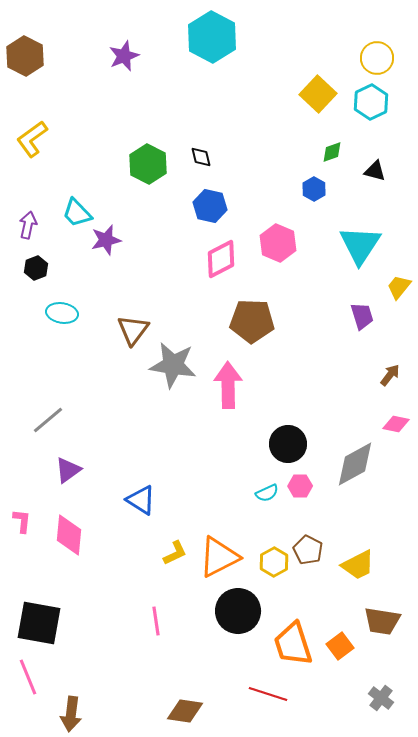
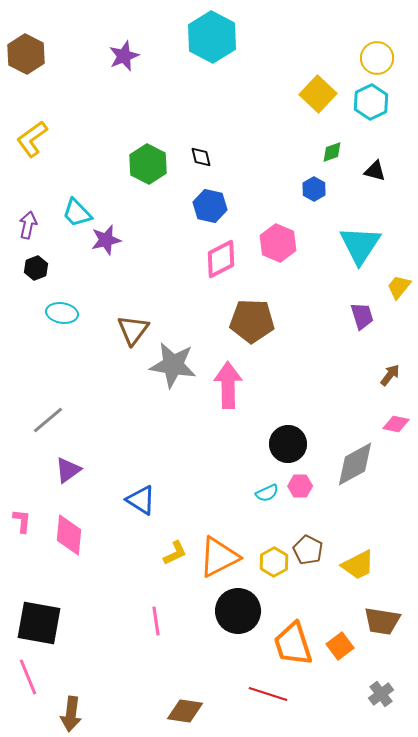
brown hexagon at (25, 56): moved 1 px right, 2 px up
gray cross at (381, 698): moved 4 px up; rotated 15 degrees clockwise
